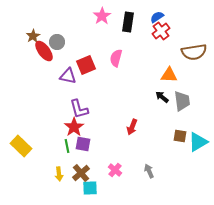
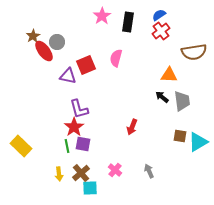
blue semicircle: moved 2 px right, 2 px up
